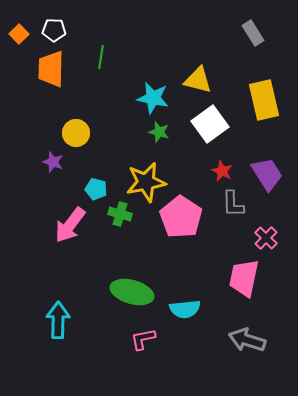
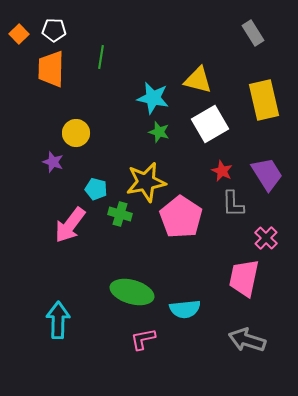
white square: rotated 6 degrees clockwise
